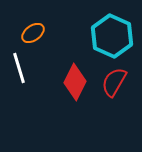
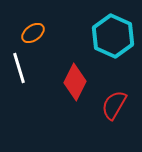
cyan hexagon: moved 1 px right
red semicircle: moved 23 px down
